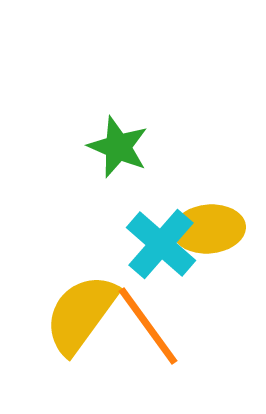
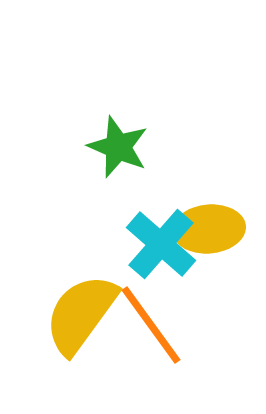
orange line: moved 3 px right, 1 px up
